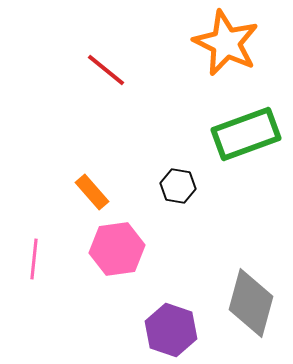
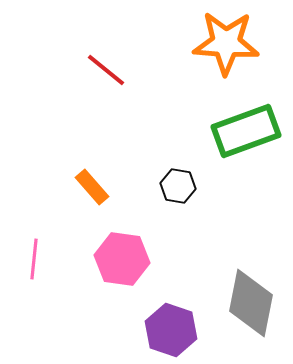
orange star: rotated 22 degrees counterclockwise
green rectangle: moved 3 px up
orange rectangle: moved 5 px up
pink hexagon: moved 5 px right, 10 px down; rotated 16 degrees clockwise
gray diamond: rotated 4 degrees counterclockwise
